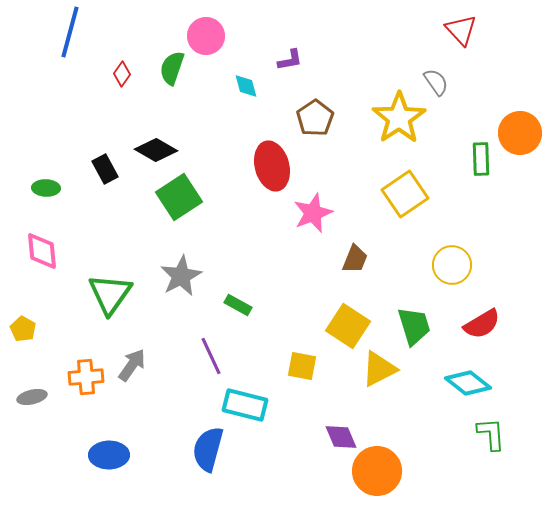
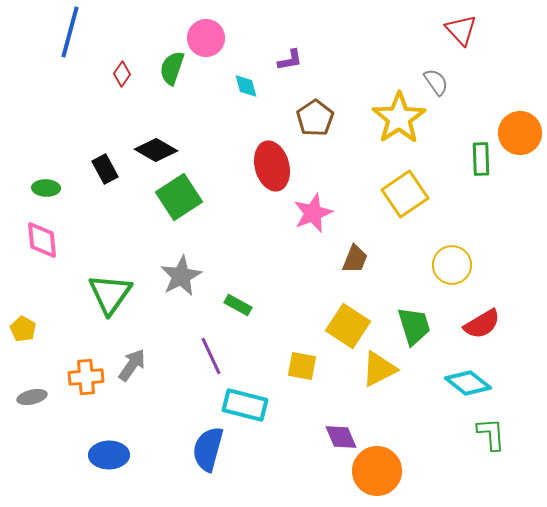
pink circle at (206, 36): moved 2 px down
pink diamond at (42, 251): moved 11 px up
